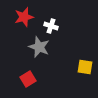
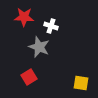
red star: rotated 18 degrees clockwise
yellow square: moved 4 px left, 16 px down
red square: moved 1 px right, 2 px up
